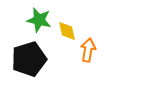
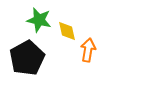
black pentagon: moved 2 px left, 1 px up; rotated 12 degrees counterclockwise
